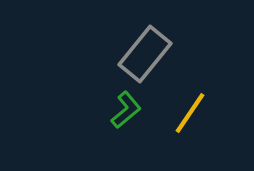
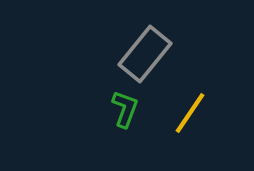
green L-shape: moved 1 px left, 1 px up; rotated 30 degrees counterclockwise
